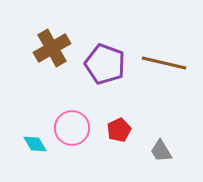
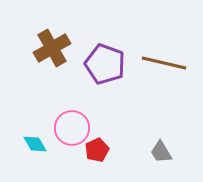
red pentagon: moved 22 px left, 20 px down
gray trapezoid: moved 1 px down
